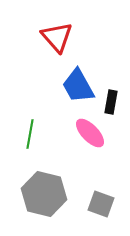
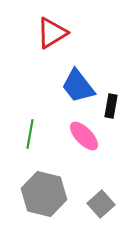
red triangle: moved 5 px left, 4 px up; rotated 40 degrees clockwise
blue trapezoid: rotated 9 degrees counterclockwise
black rectangle: moved 4 px down
pink ellipse: moved 6 px left, 3 px down
gray square: rotated 28 degrees clockwise
